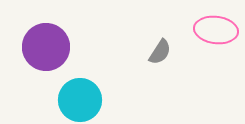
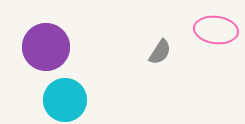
cyan circle: moved 15 px left
